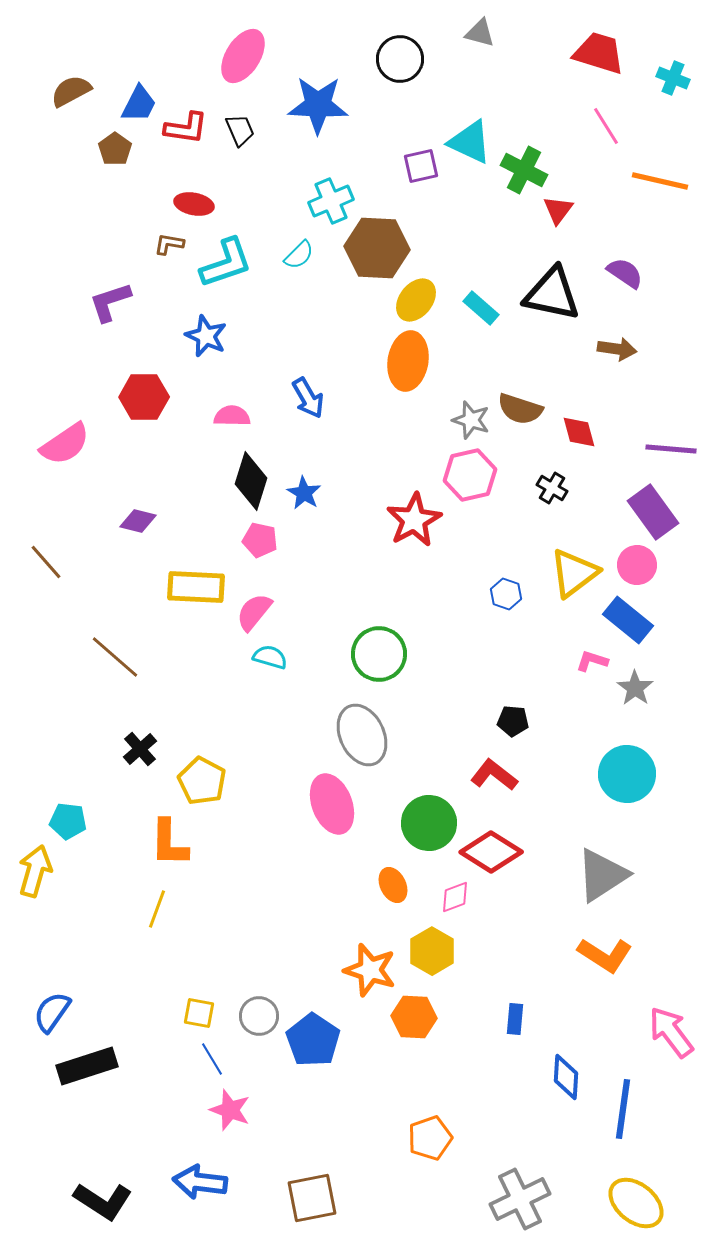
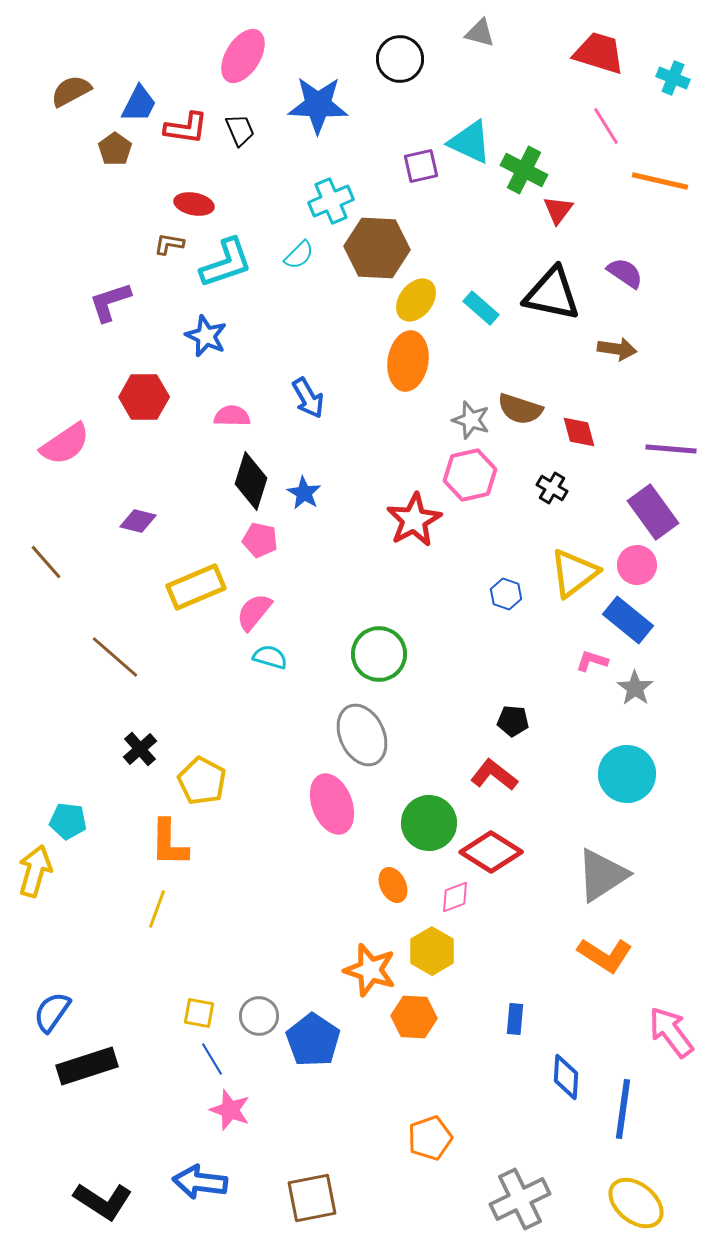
yellow rectangle at (196, 587): rotated 26 degrees counterclockwise
